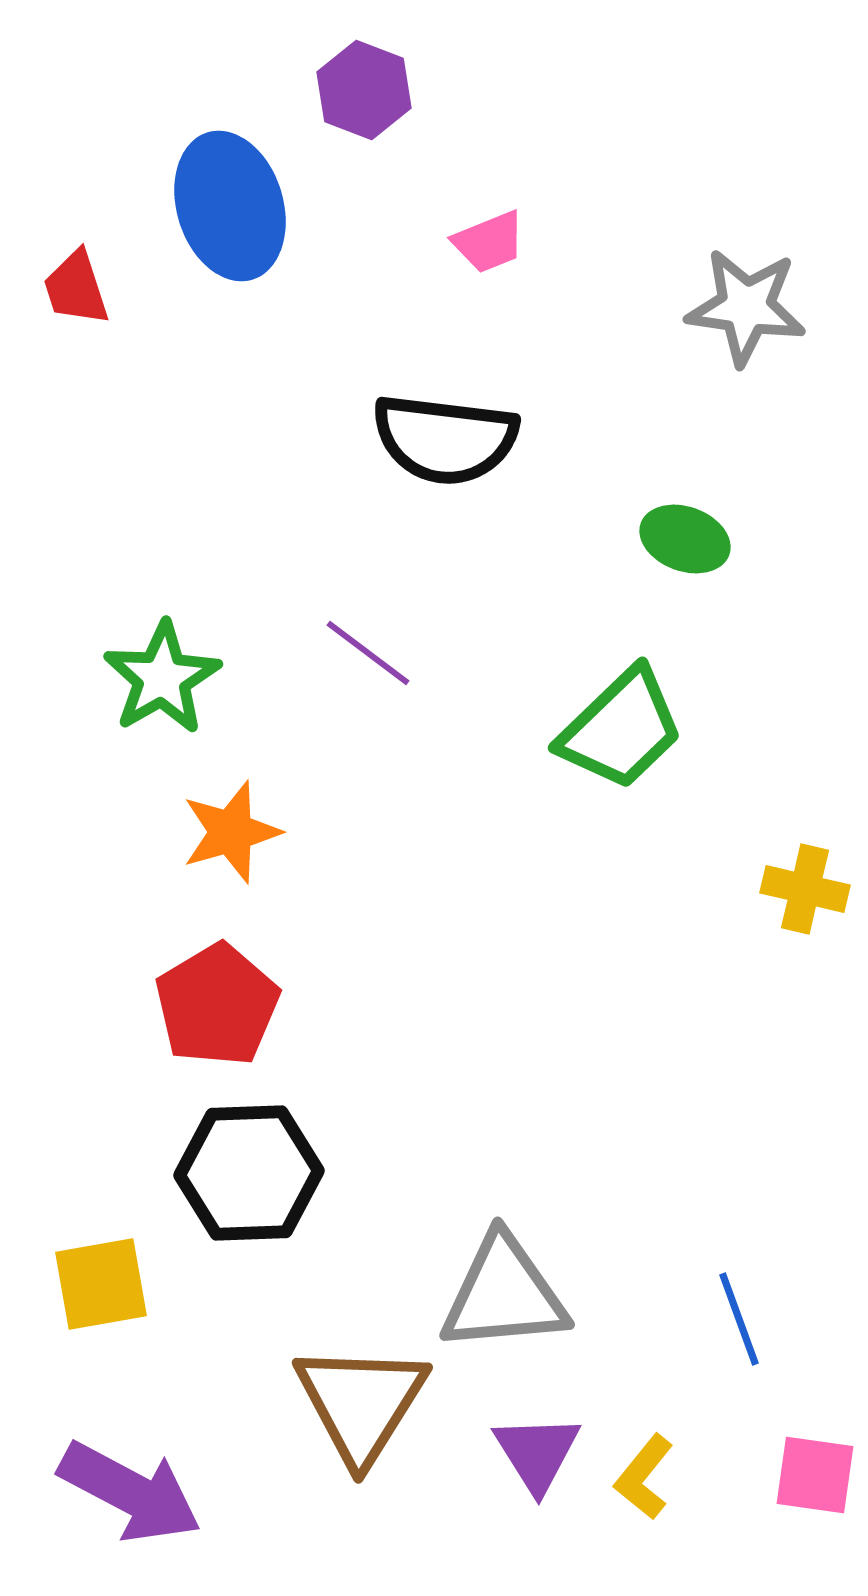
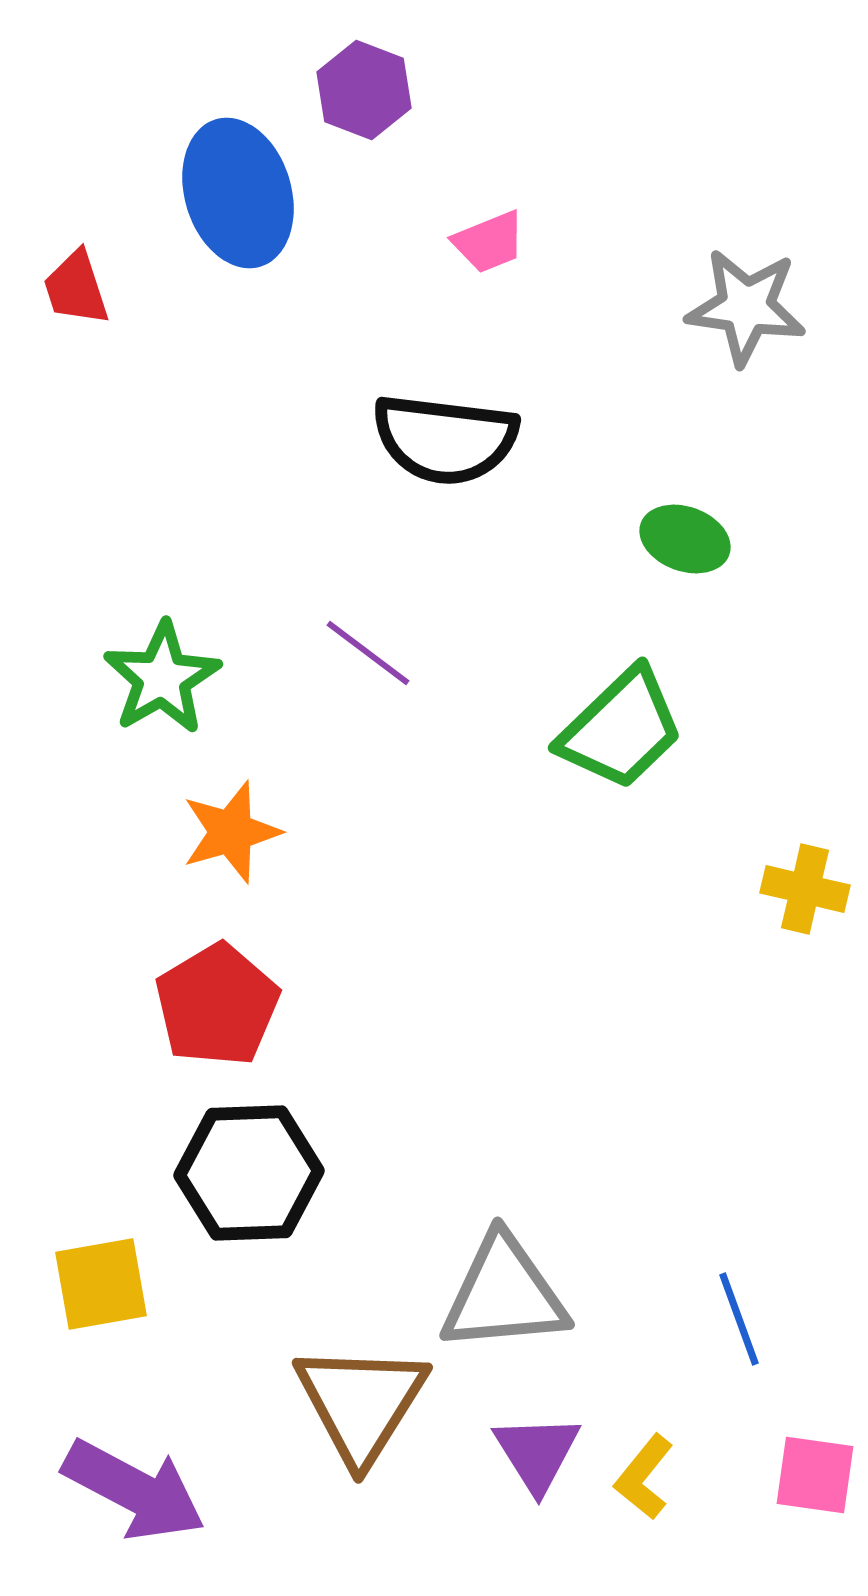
blue ellipse: moved 8 px right, 13 px up
purple arrow: moved 4 px right, 2 px up
